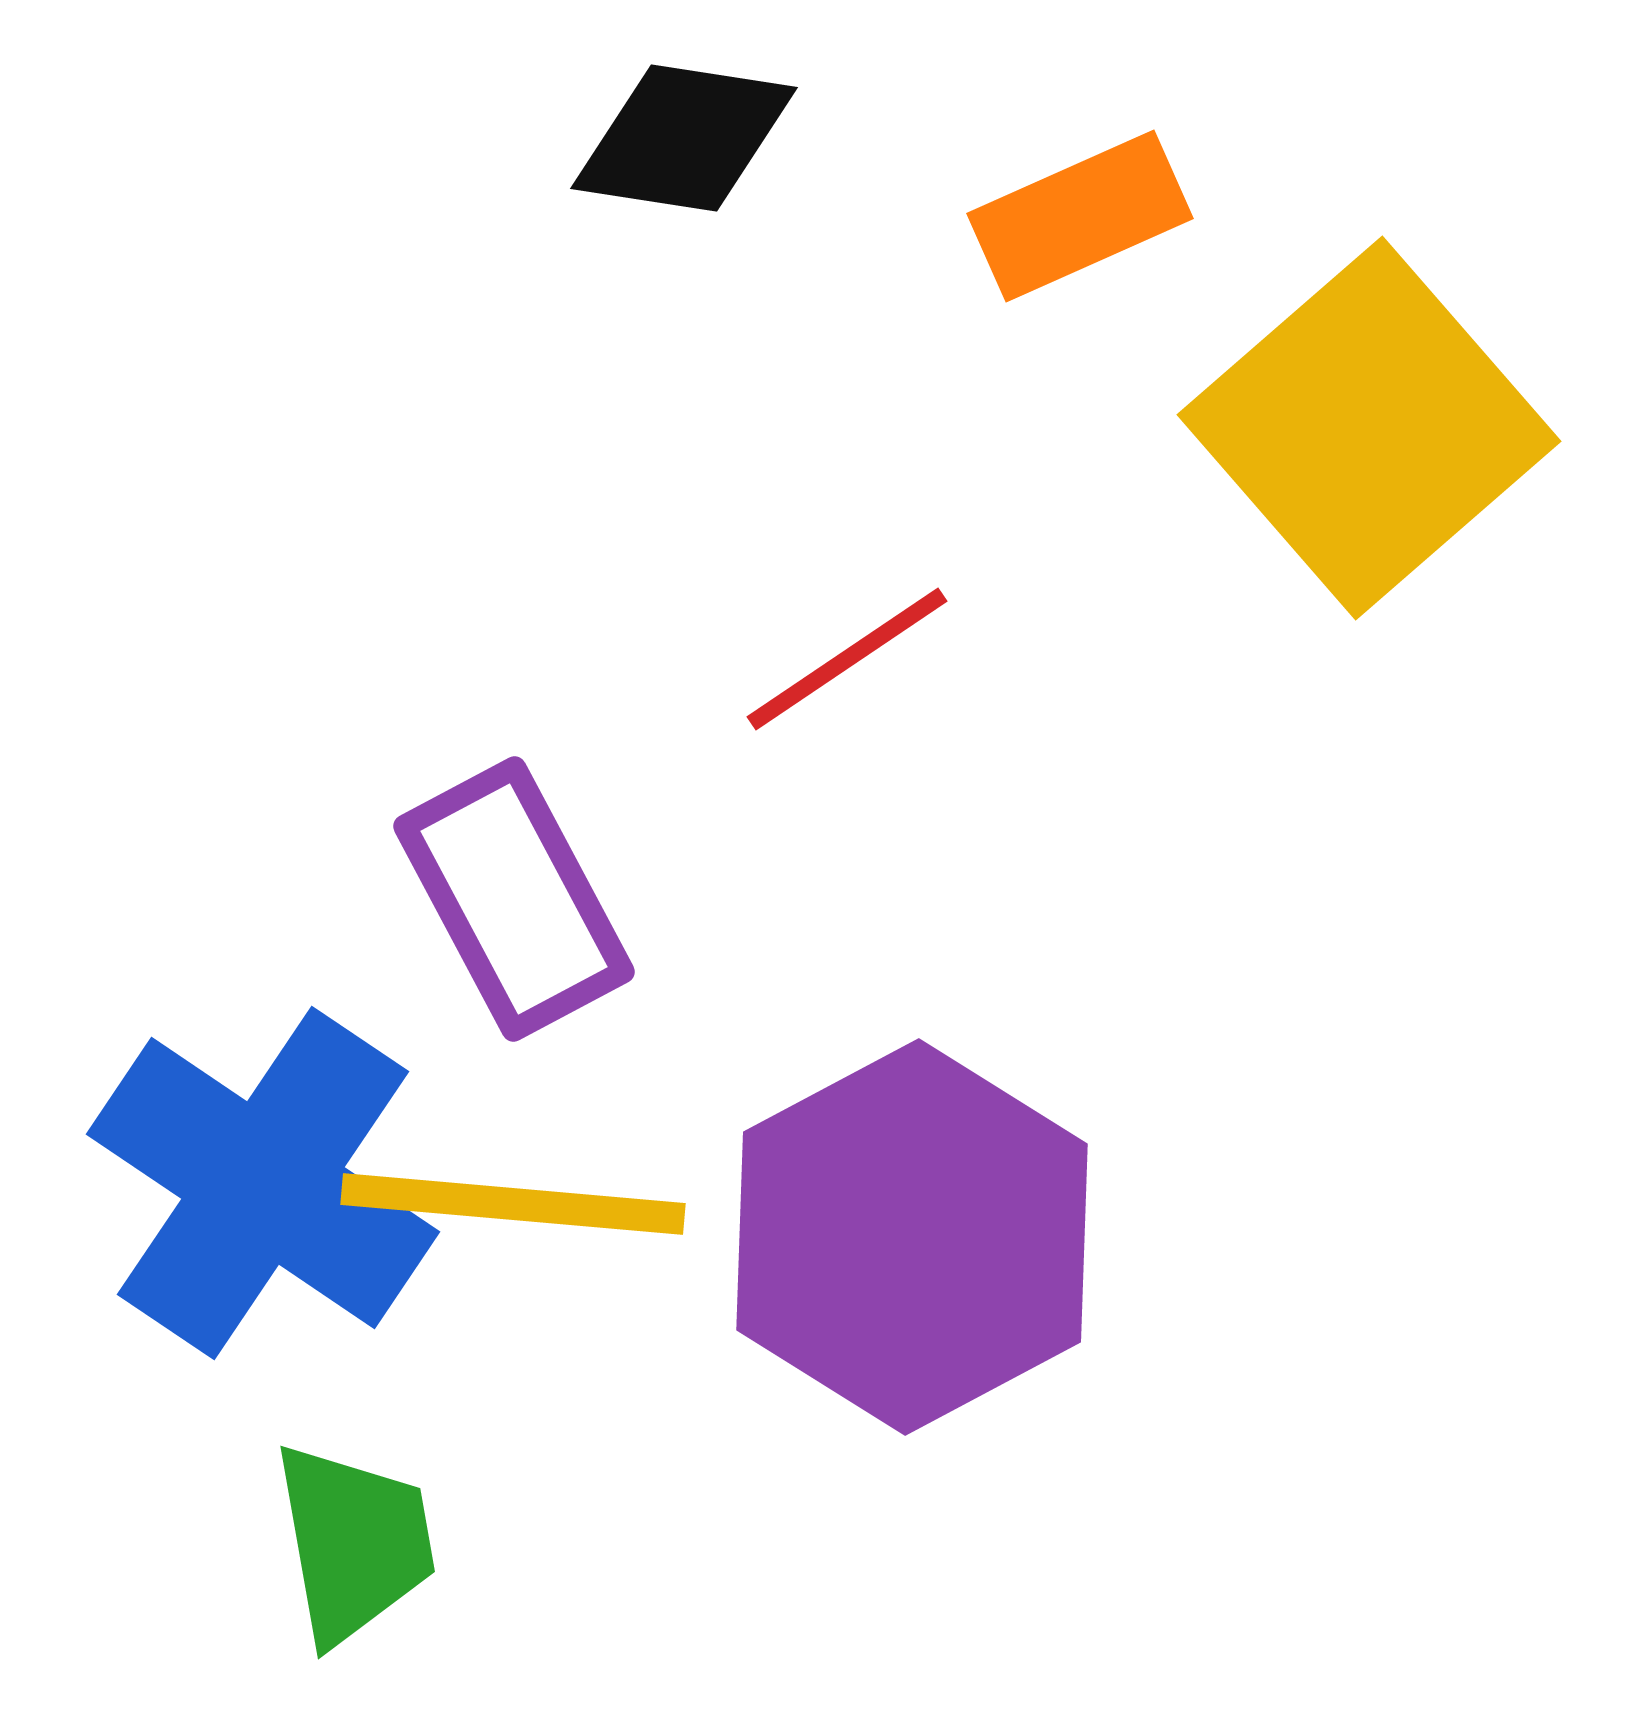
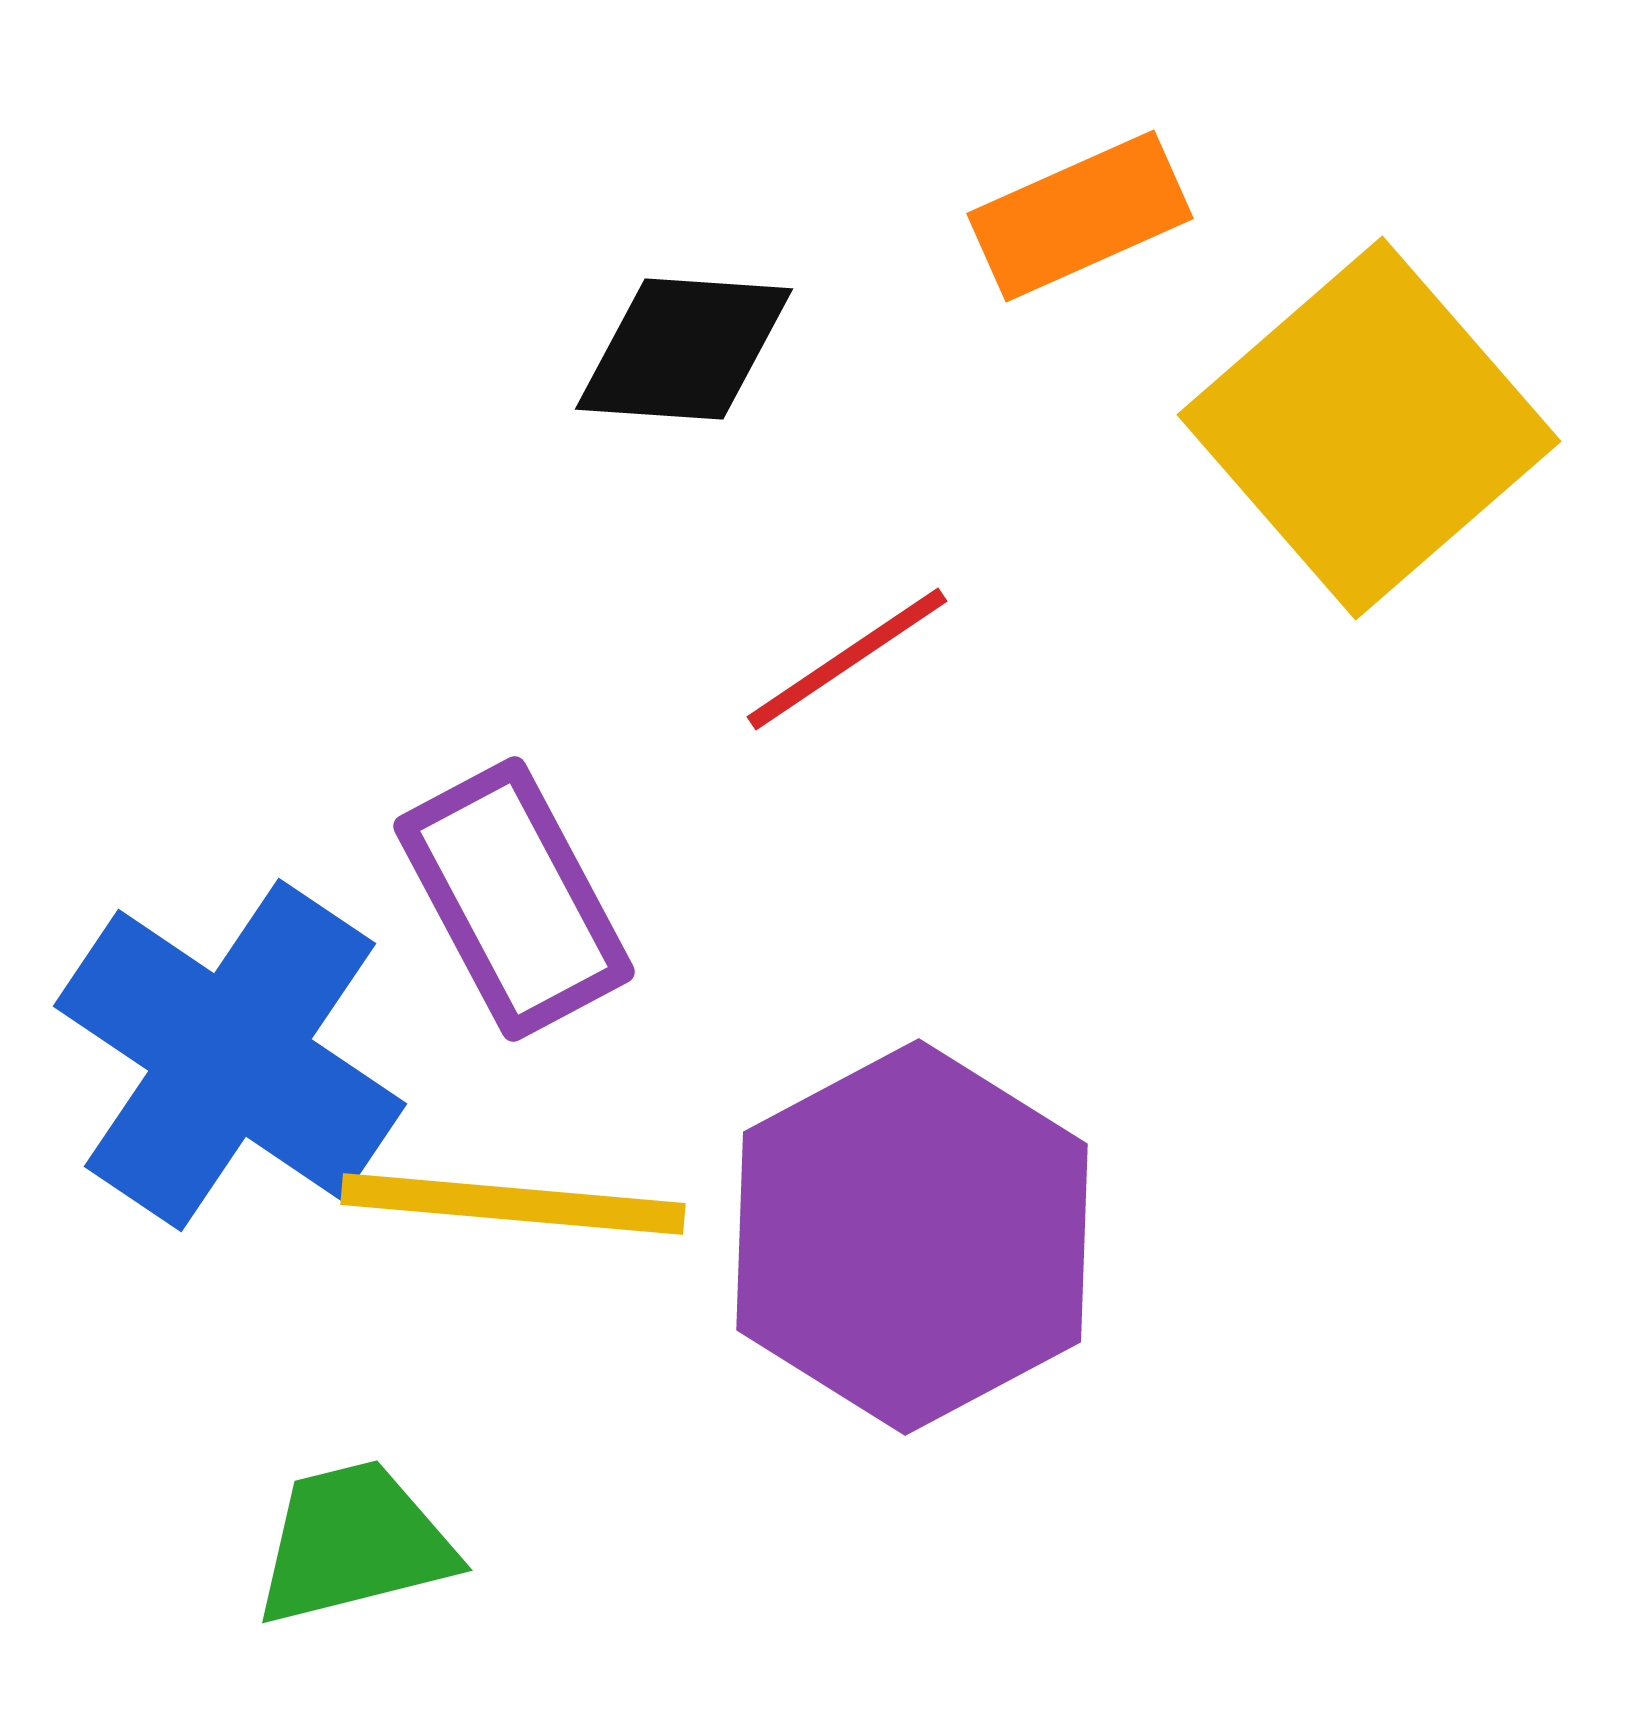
black diamond: moved 211 px down; rotated 5 degrees counterclockwise
blue cross: moved 33 px left, 128 px up
green trapezoid: rotated 94 degrees counterclockwise
